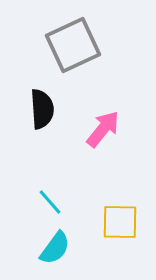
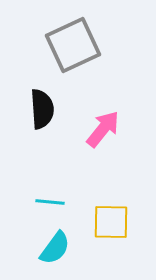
cyan line: rotated 44 degrees counterclockwise
yellow square: moved 9 px left
